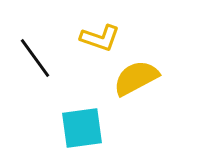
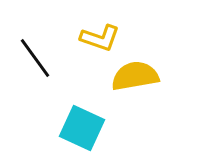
yellow semicircle: moved 1 px left, 2 px up; rotated 18 degrees clockwise
cyan square: rotated 33 degrees clockwise
